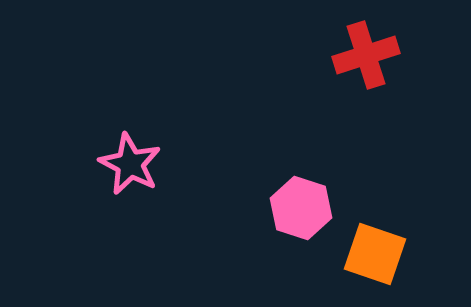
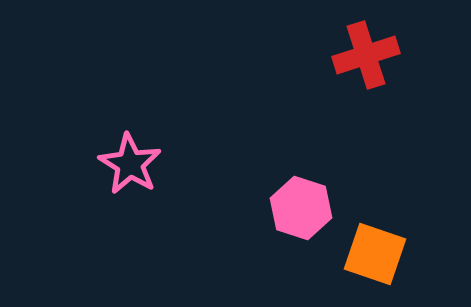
pink star: rotated 4 degrees clockwise
